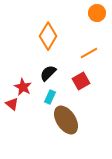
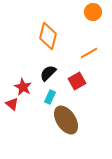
orange circle: moved 4 px left, 1 px up
orange diamond: rotated 16 degrees counterclockwise
red square: moved 4 px left
